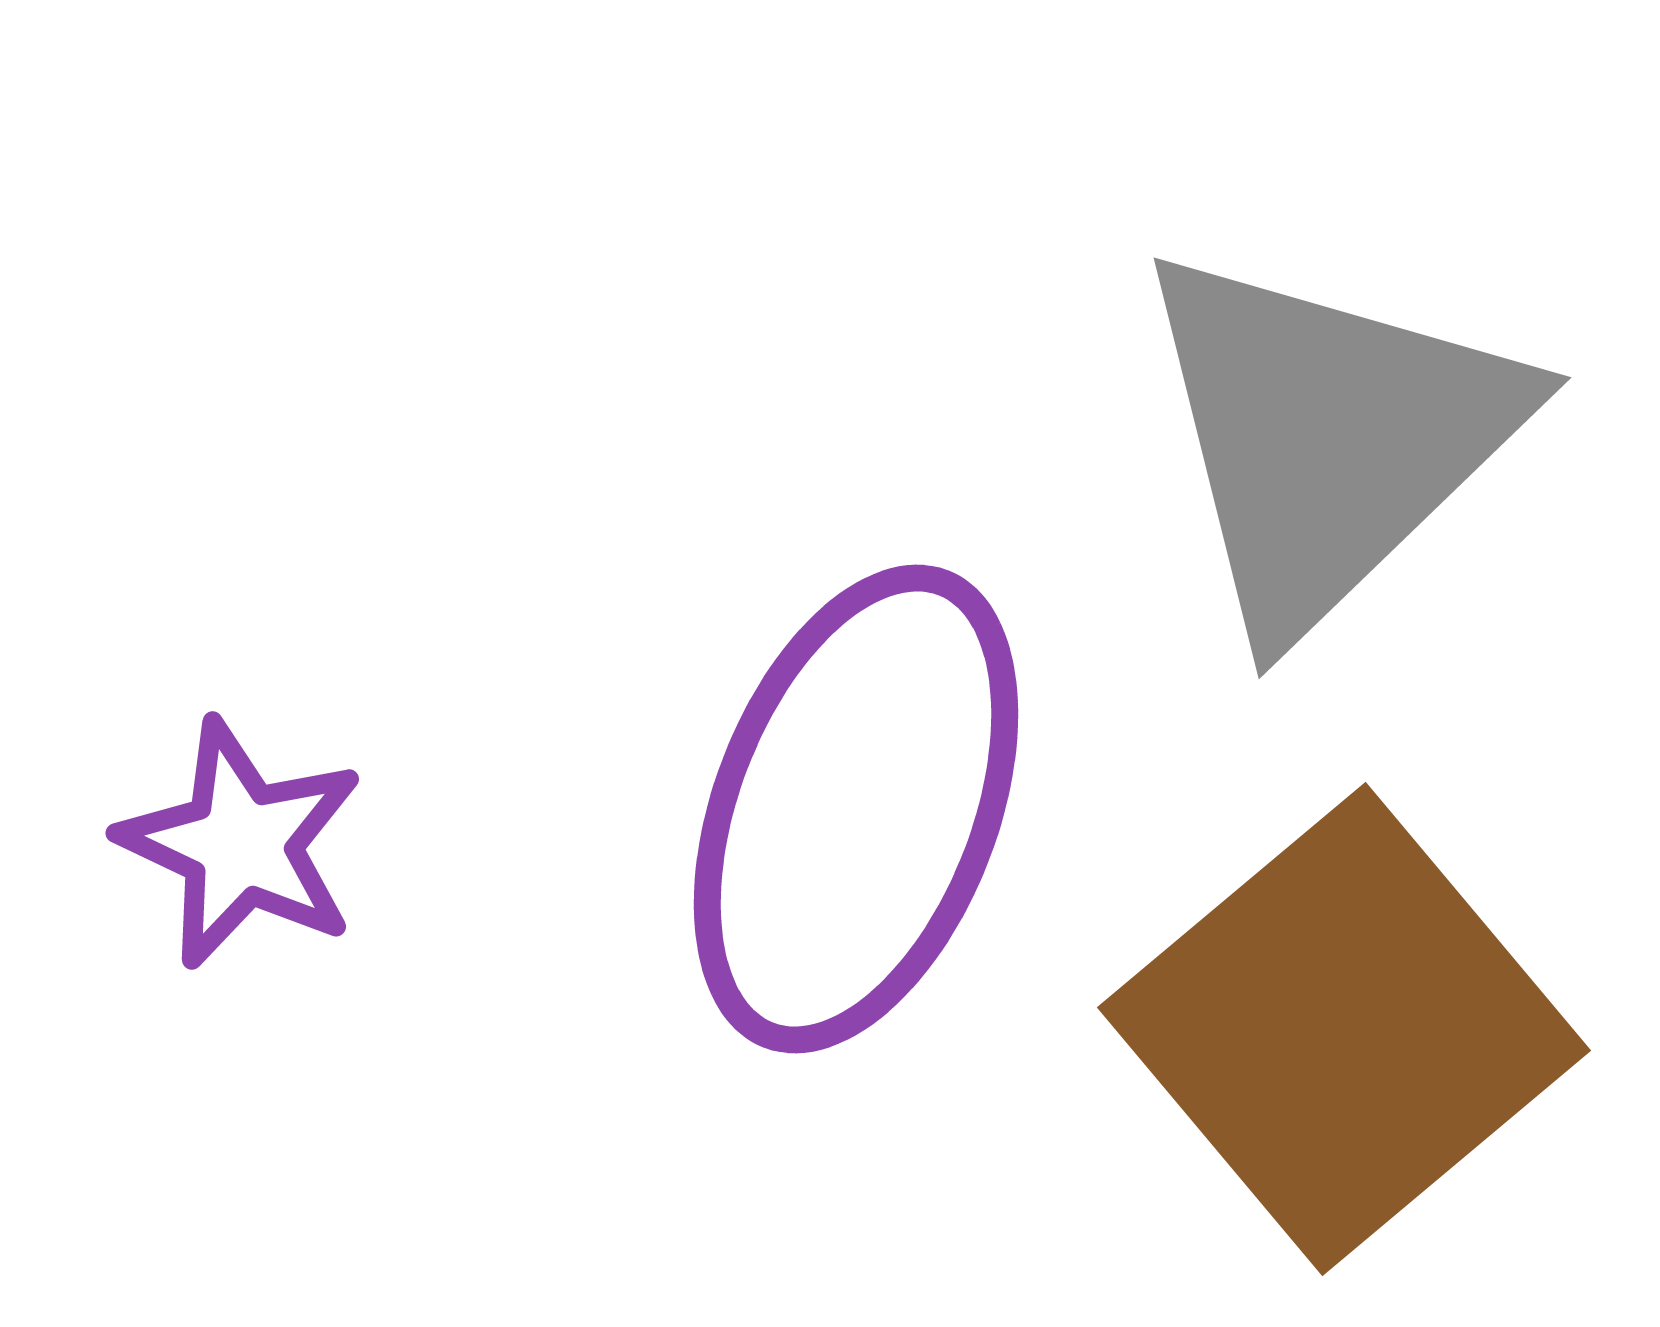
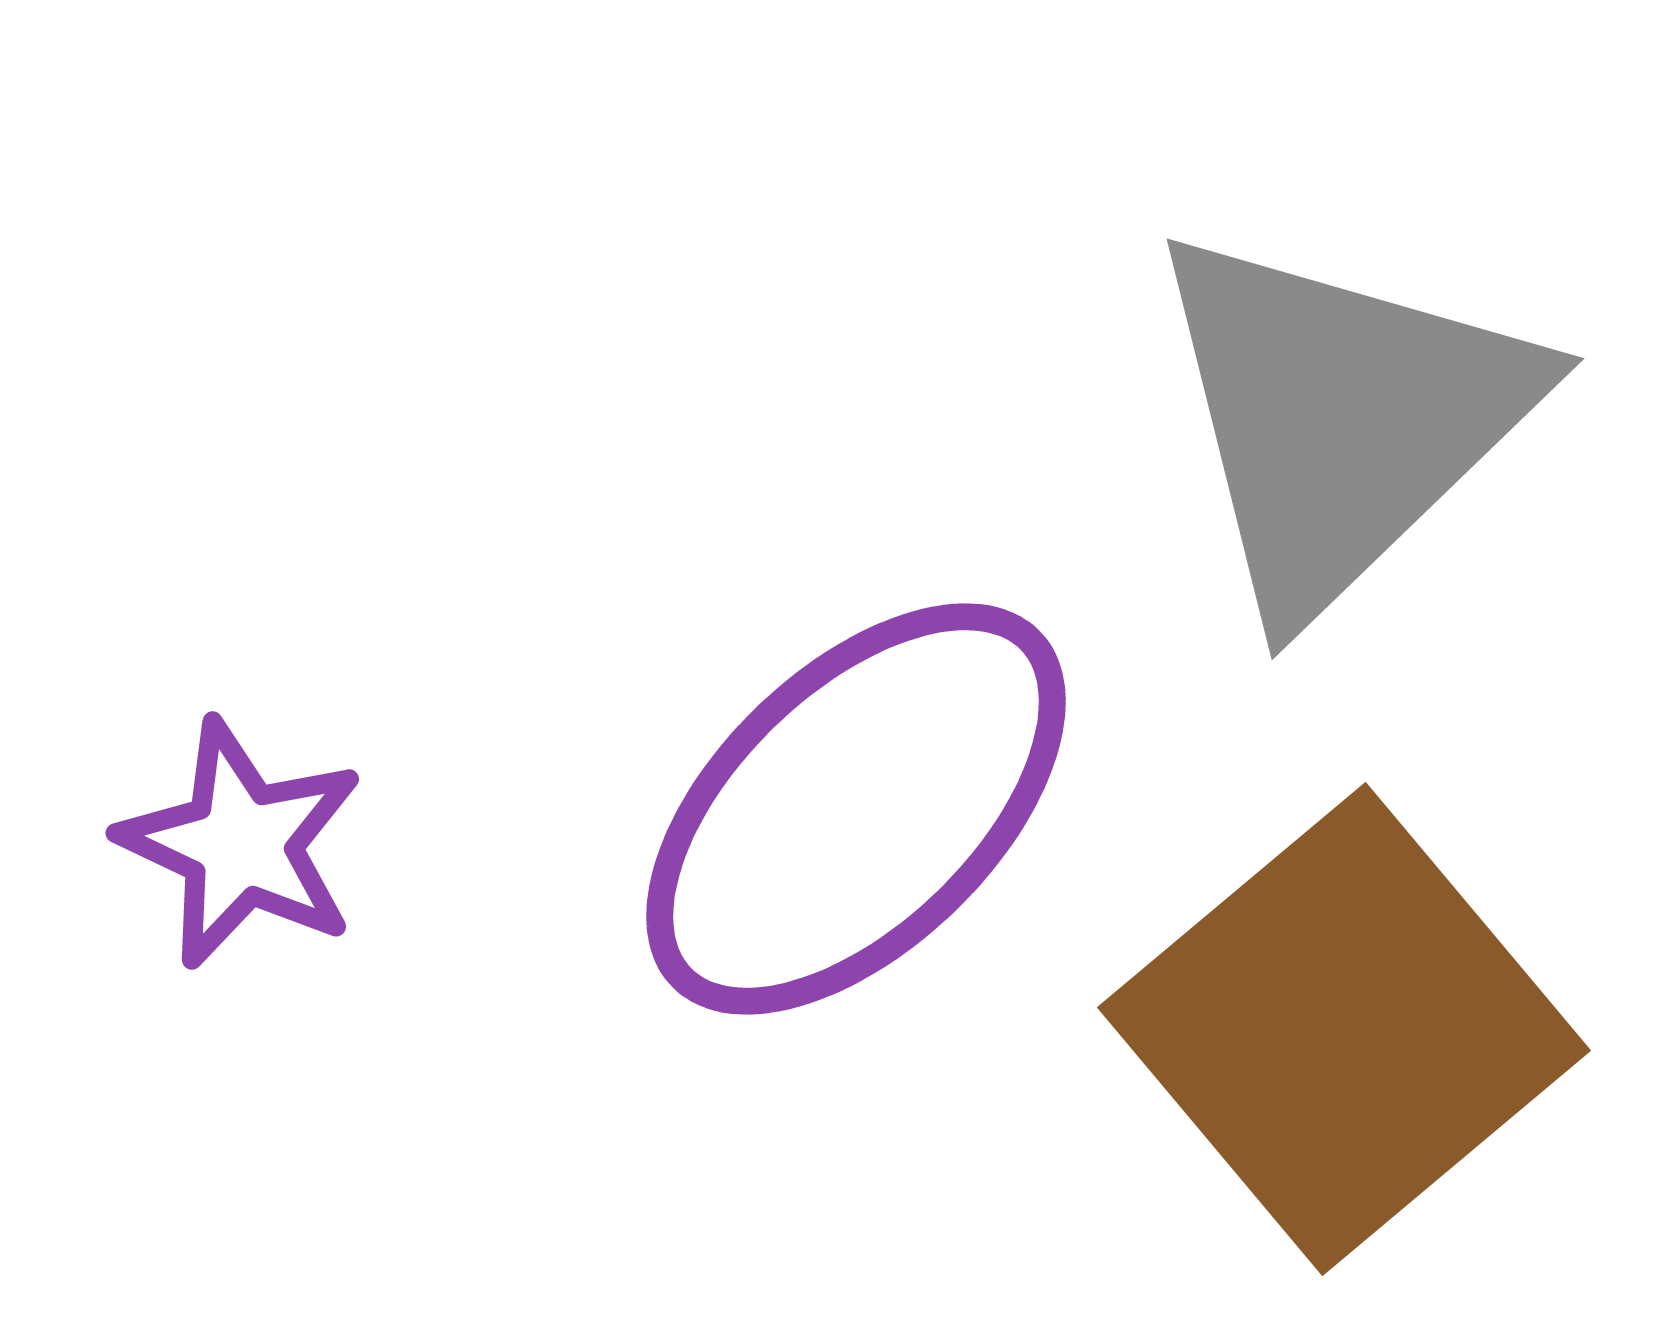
gray triangle: moved 13 px right, 19 px up
purple ellipse: rotated 25 degrees clockwise
